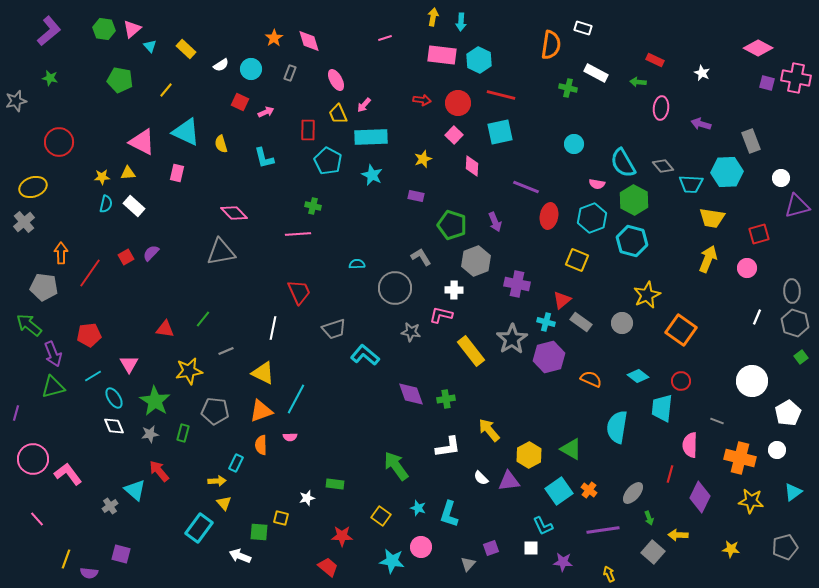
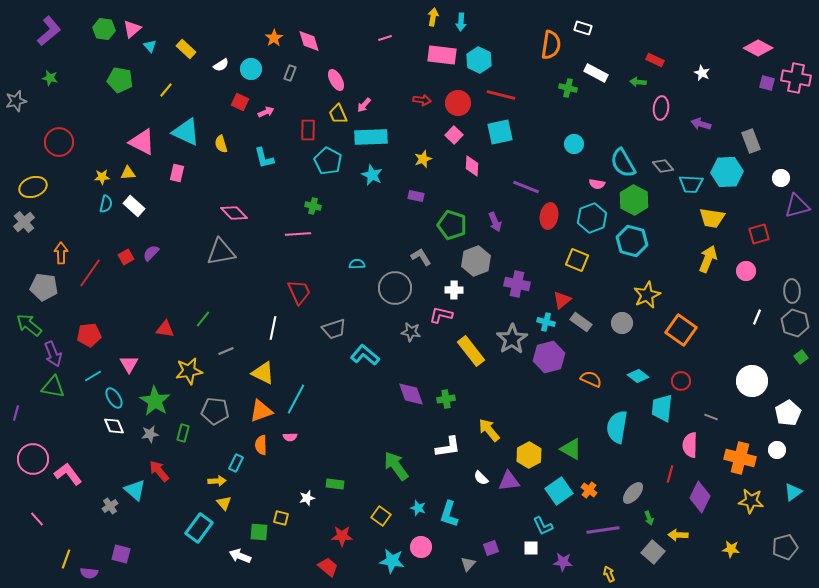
pink circle at (747, 268): moved 1 px left, 3 px down
green triangle at (53, 387): rotated 25 degrees clockwise
gray line at (717, 421): moved 6 px left, 4 px up
